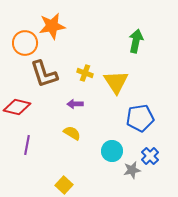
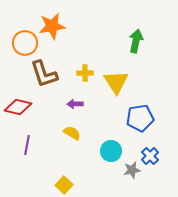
yellow cross: rotated 21 degrees counterclockwise
red diamond: moved 1 px right
cyan circle: moved 1 px left
